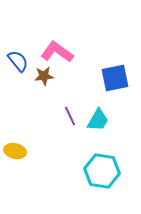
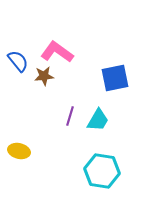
purple line: rotated 42 degrees clockwise
yellow ellipse: moved 4 px right
